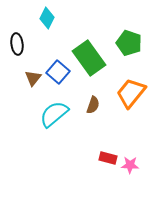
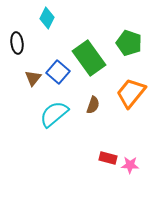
black ellipse: moved 1 px up
